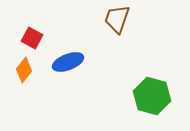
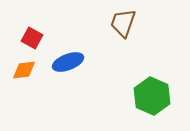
brown trapezoid: moved 6 px right, 4 px down
orange diamond: rotated 45 degrees clockwise
green hexagon: rotated 9 degrees clockwise
